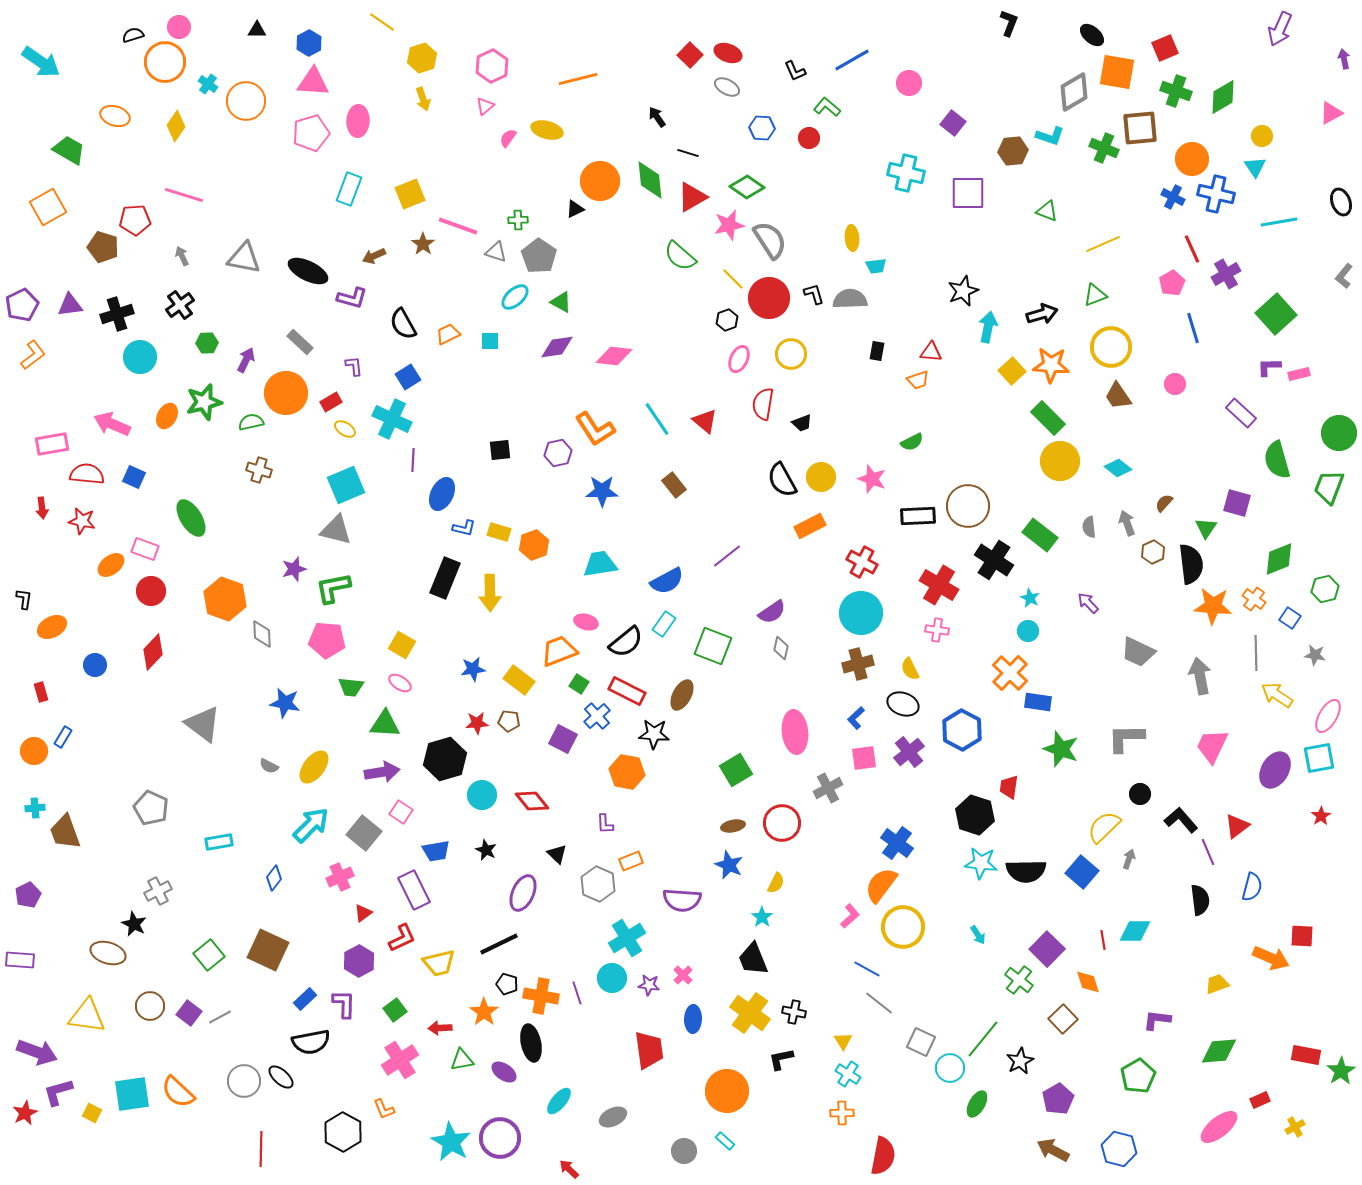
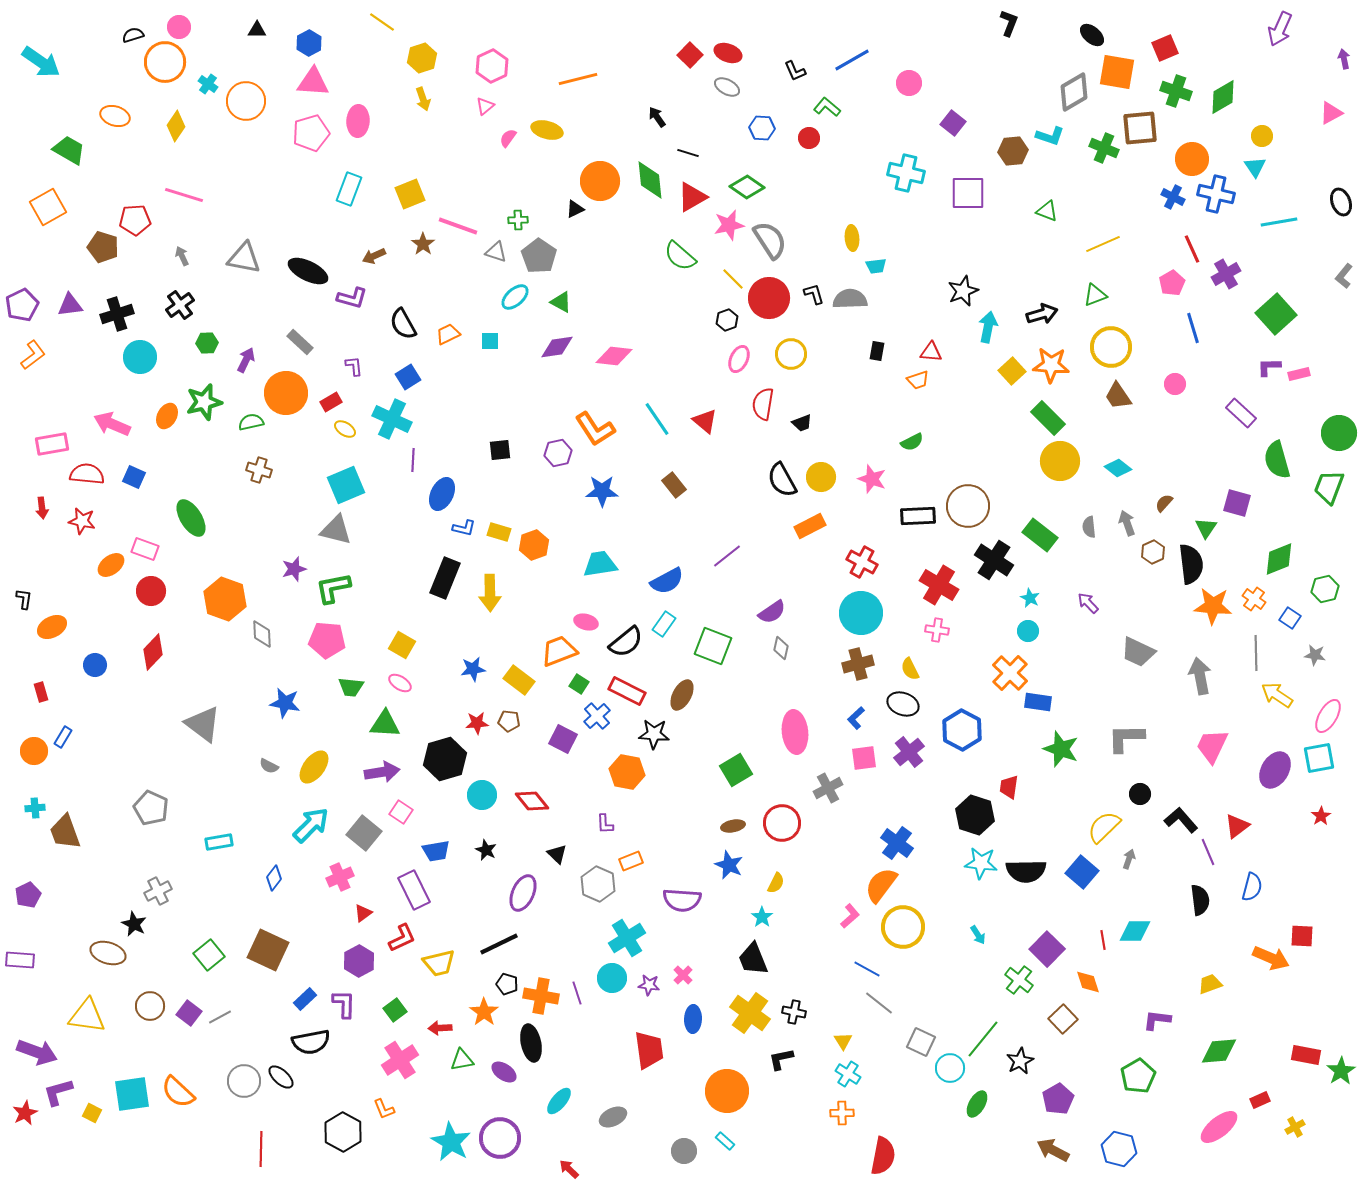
yellow trapezoid at (1217, 984): moved 7 px left
